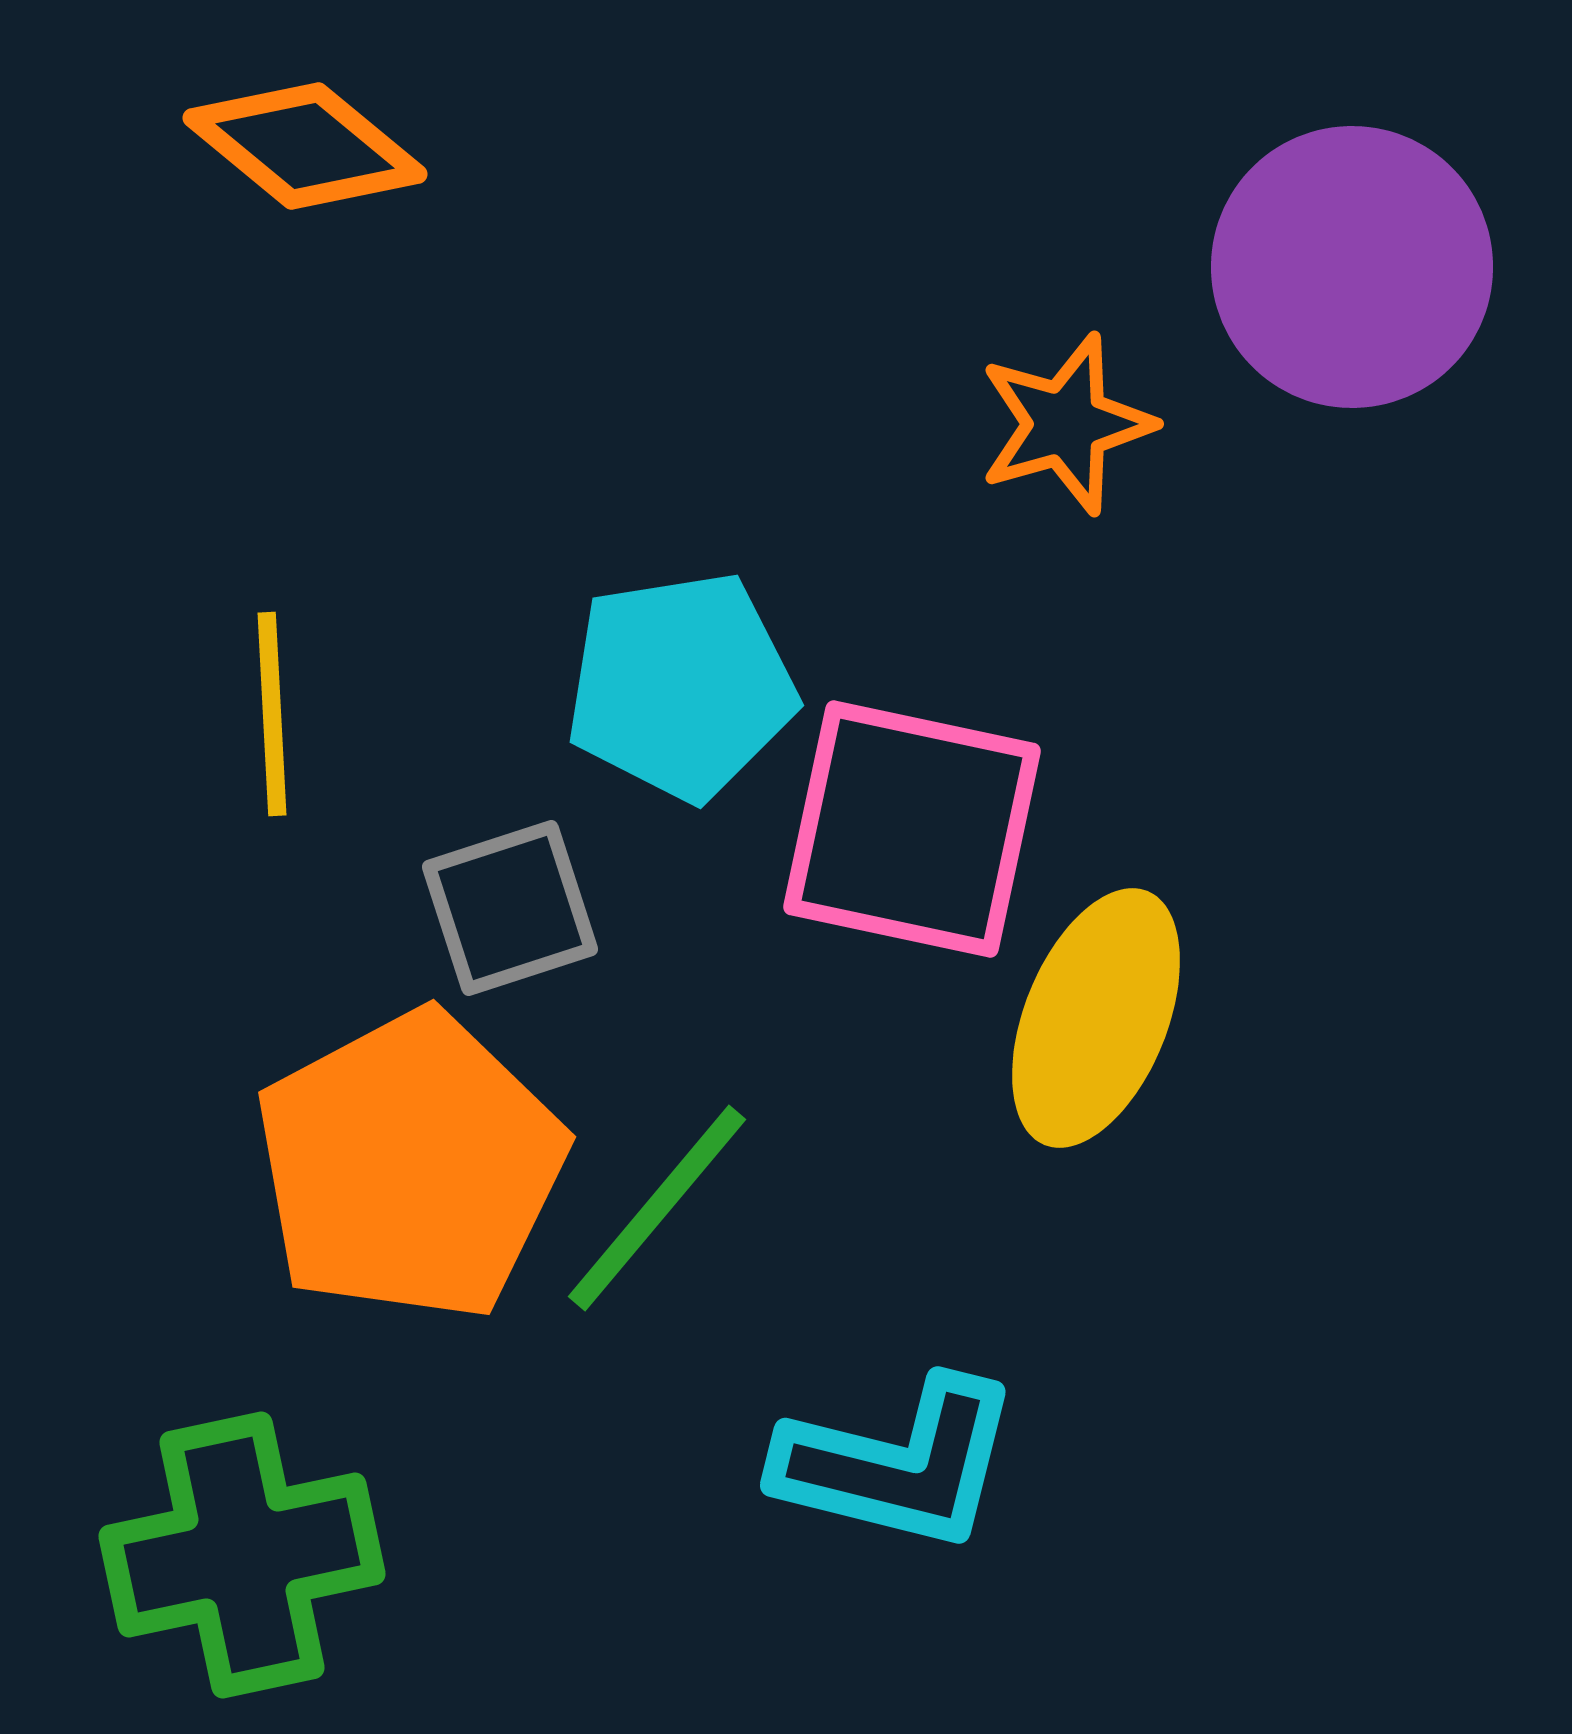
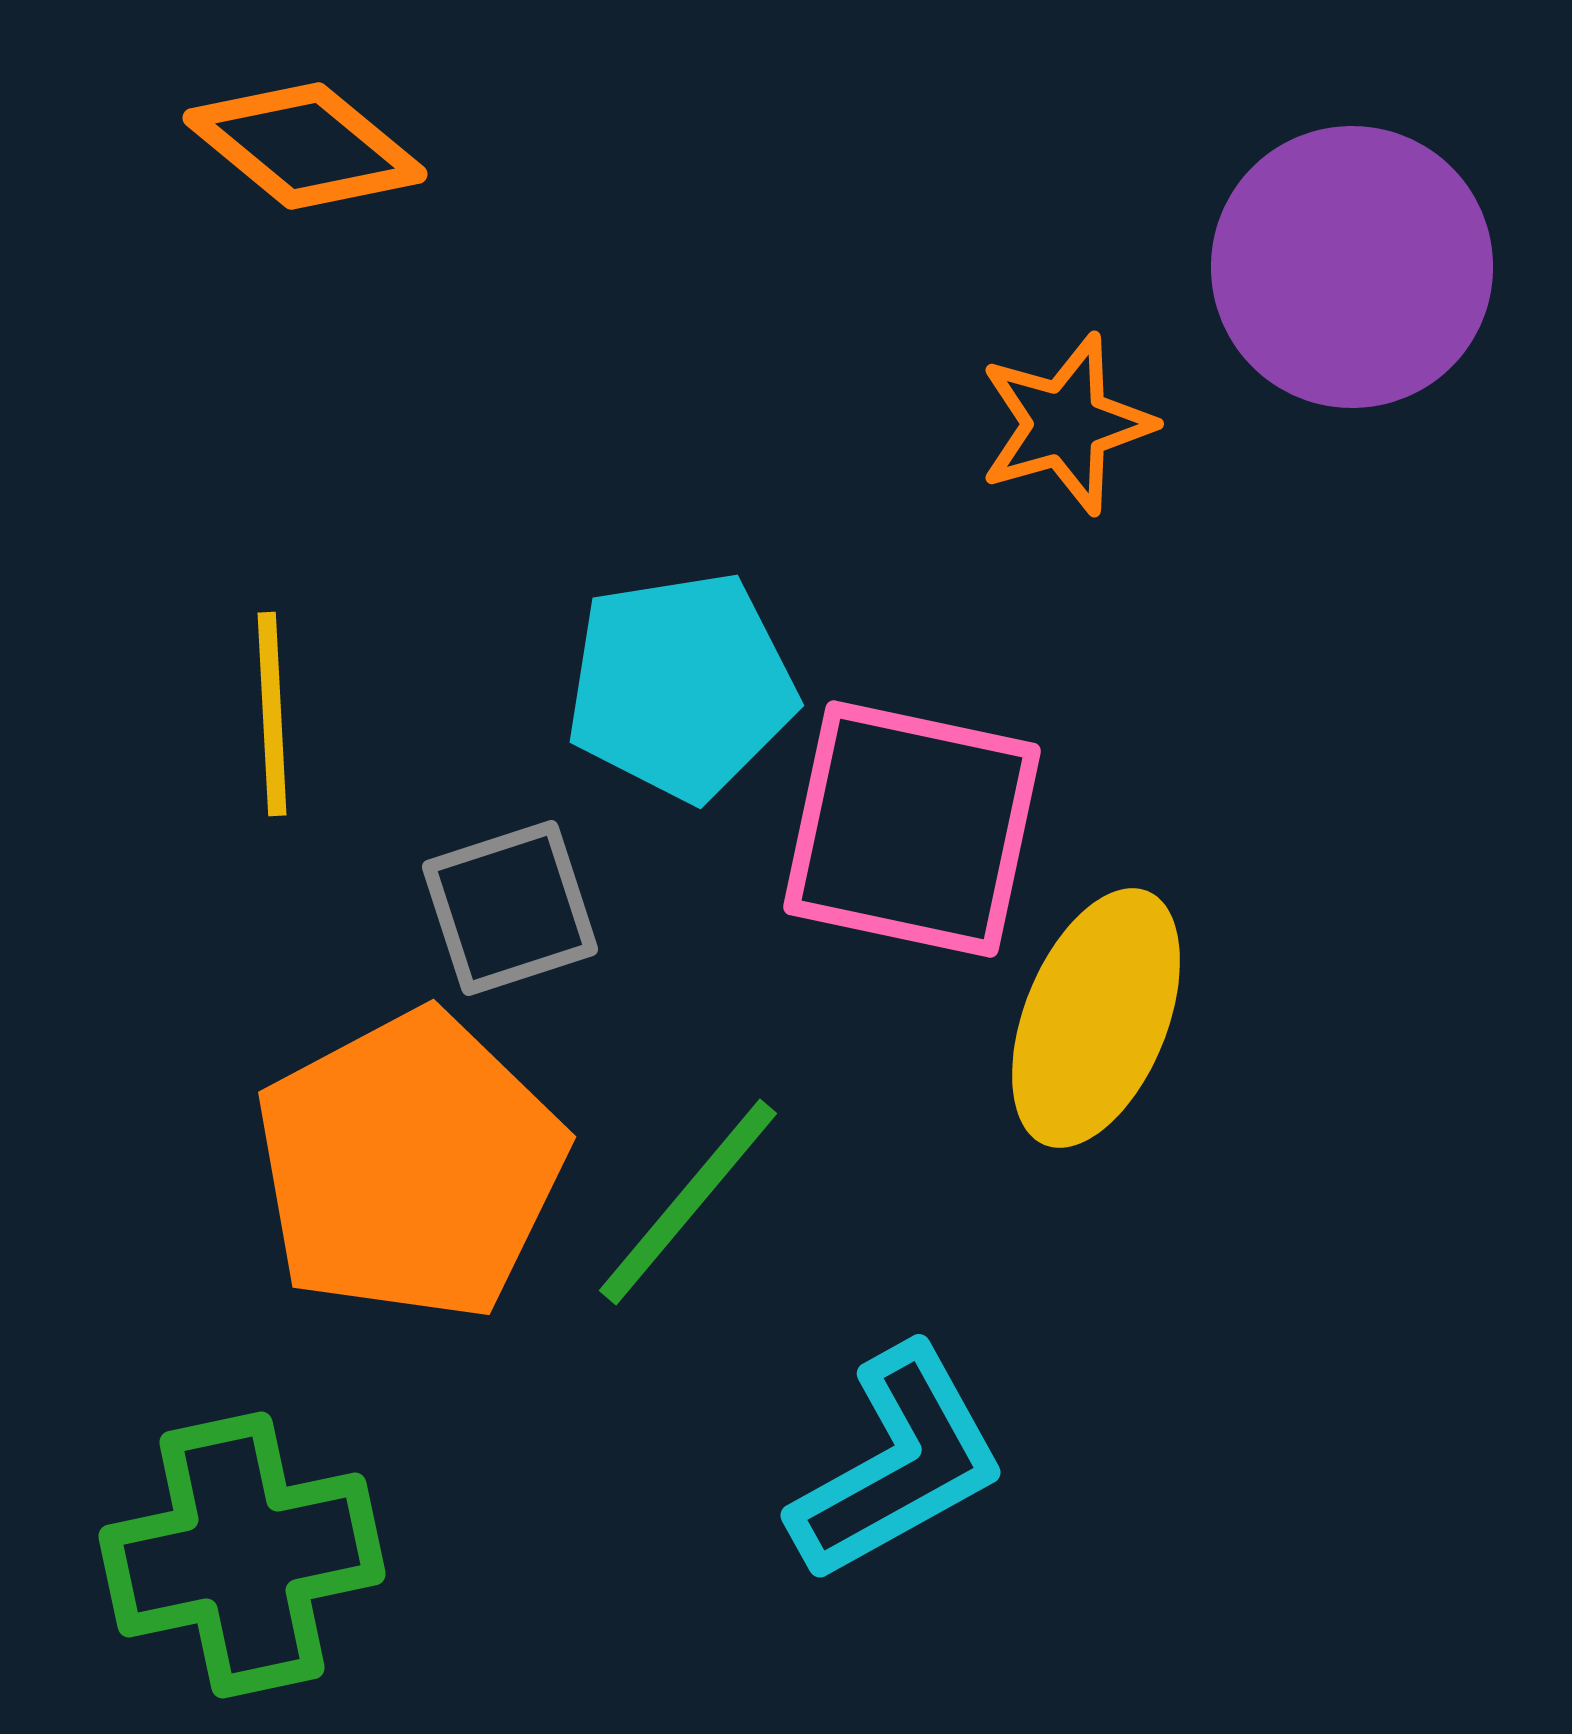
green line: moved 31 px right, 6 px up
cyan L-shape: rotated 43 degrees counterclockwise
